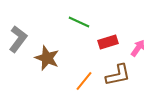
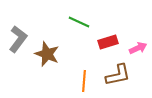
pink arrow: rotated 30 degrees clockwise
brown star: moved 4 px up
orange line: rotated 35 degrees counterclockwise
